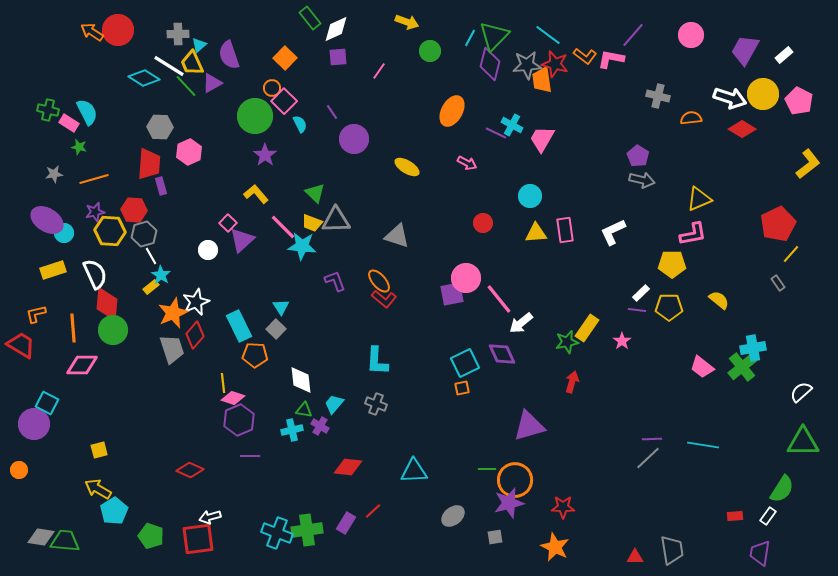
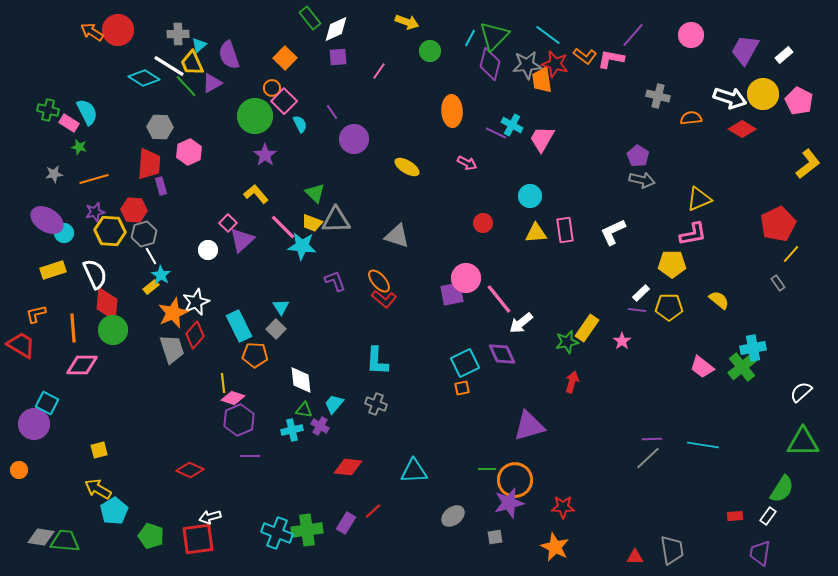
orange ellipse at (452, 111): rotated 32 degrees counterclockwise
